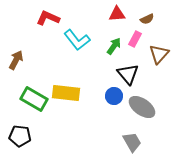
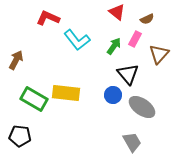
red triangle: moved 2 px up; rotated 42 degrees clockwise
blue circle: moved 1 px left, 1 px up
